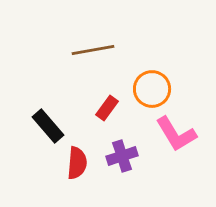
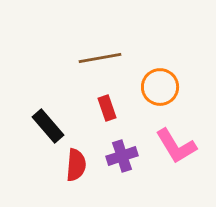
brown line: moved 7 px right, 8 px down
orange circle: moved 8 px right, 2 px up
red rectangle: rotated 55 degrees counterclockwise
pink L-shape: moved 12 px down
red semicircle: moved 1 px left, 2 px down
